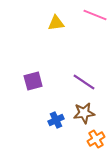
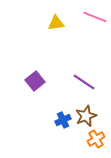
pink line: moved 2 px down
purple square: moved 2 px right; rotated 24 degrees counterclockwise
brown star: moved 2 px right, 3 px down; rotated 15 degrees counterclockwise
blue cross: moved 7 px right
